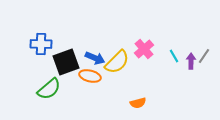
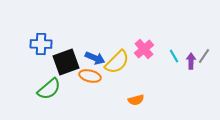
orange semicircle: moved 2 px left, 3 px up
